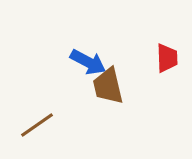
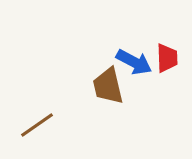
blue arrow: moved 46 px right
